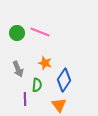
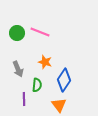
orange star: moved 1 px up
purple line: moved 1 px left
